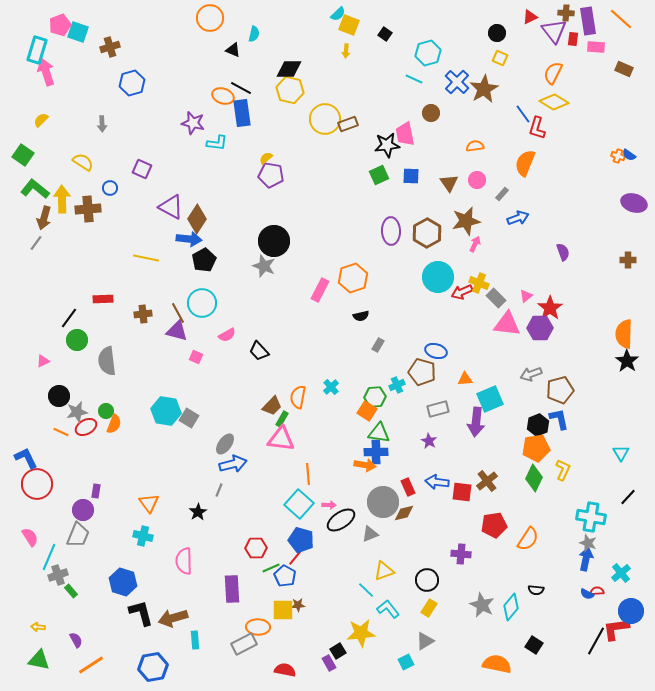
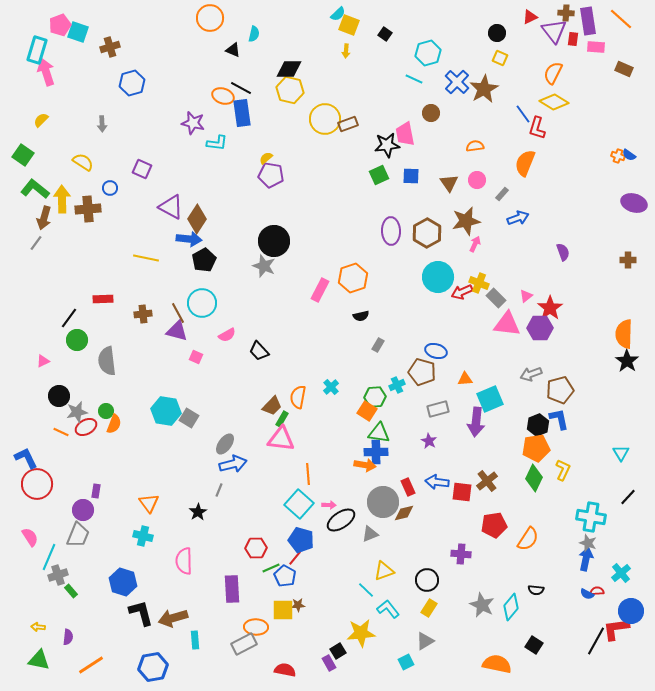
orange ellipse at (258, 627): moved 2 px left
purple semicircle at (76, 640): moved 8 px left, 3 px up; rotated 35 degrees clockwise
